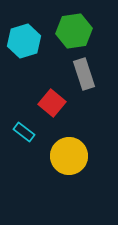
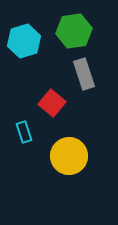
cyan rectangle: rotated 35 degrees clockwise
